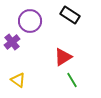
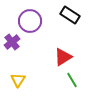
yellow triangle: rotated 28 degrees clockwise
